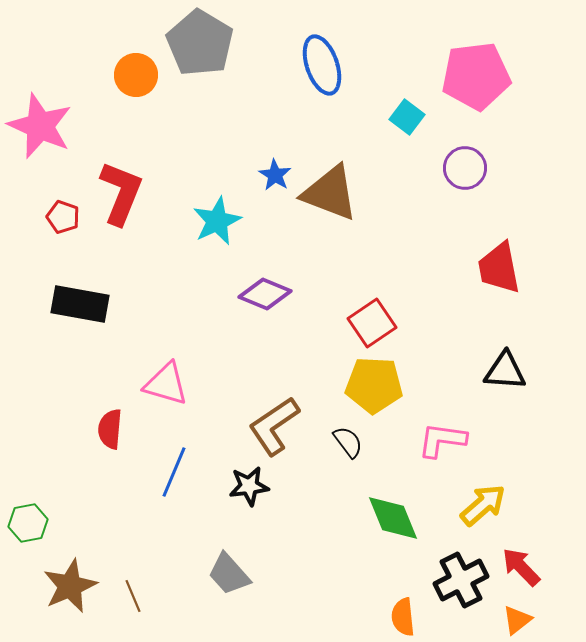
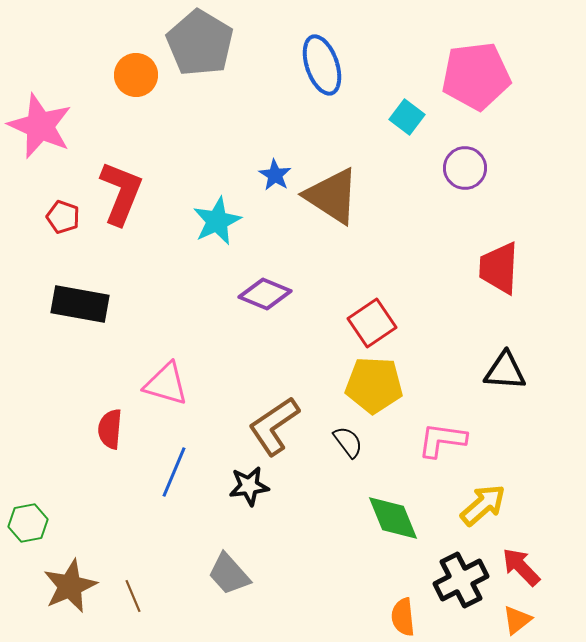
brown triangle: moved 2 px right, 3 px down; rotated 12 degrees clockwise
red trapezoid: rotated 14 degrees clockwise
